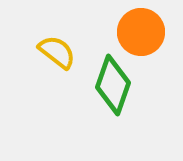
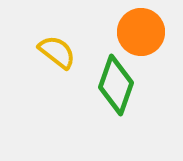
green diamond: moved 3 px right
